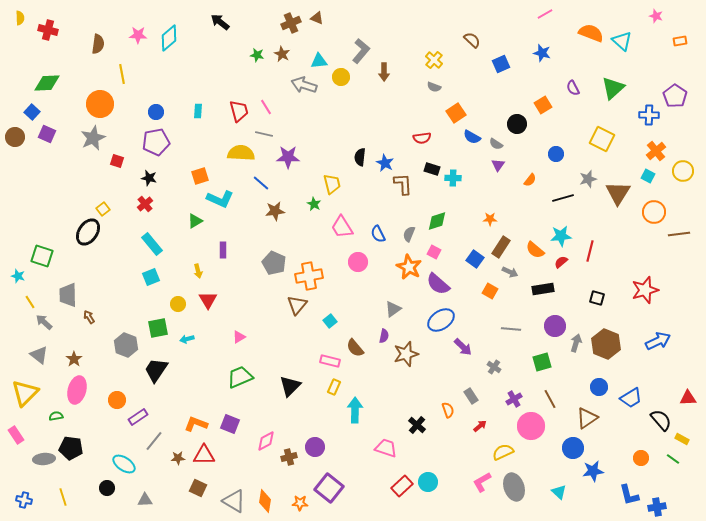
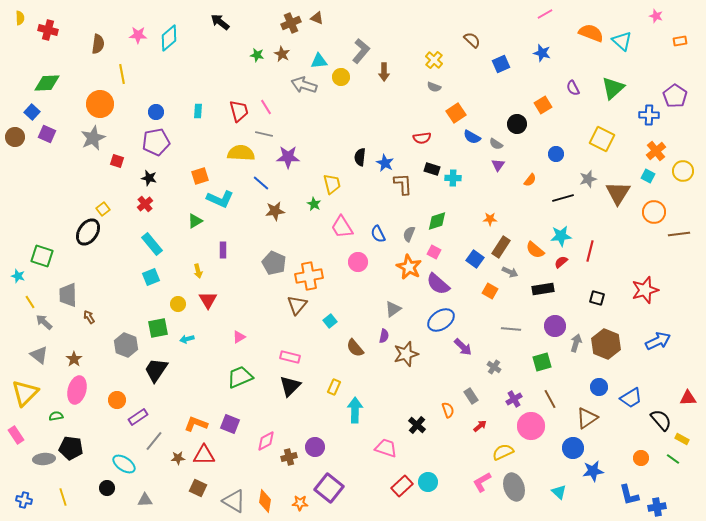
pink rectangle at (330, 361): moved 40 px left, 4 px up
